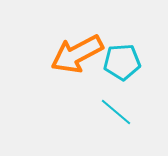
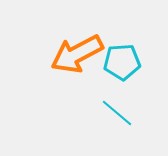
cyan line: moved 1 px right, 1 px down
